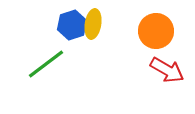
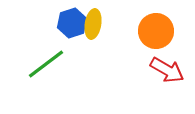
blue hexagon: moved 2 px up
